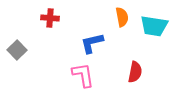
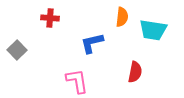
orange semicircle: rotated 18 degrees clockwise
cyan trapezoid: moved 1 px left, 4 px down
pink L-shape: moved 6 px left, 6 px down
